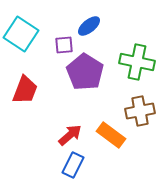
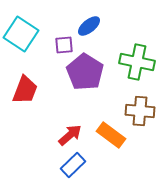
brown cross: rotated 16 degrees clockwise
blue rectangle: rotated 20 degrees clockwise
